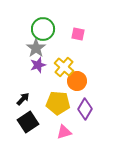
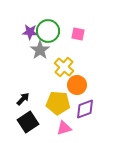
green circle: moved 5 px right, 2 px down
gray star: moved 4 px right, 2 px down
purple star: moved 8 px left, 33 px up; rotated 21 degrees clockwise
orange circle: moved 4 px down
purple diamond: rotated 40 degrees clockwise
pink triangle: moved 4 px up
